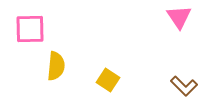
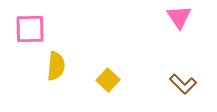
yellow square: rotated 10 degrees clockwise
brown L-shape: moved 1 px left, 2 px up
